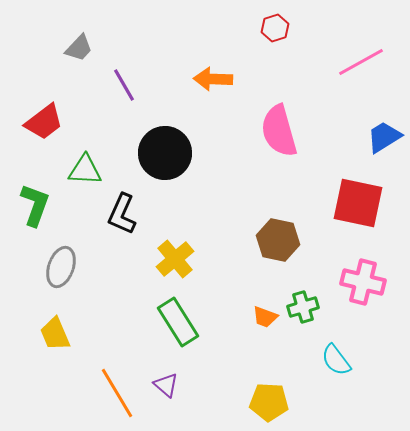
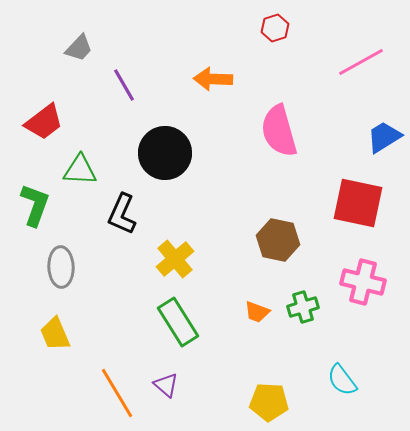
green triangle: moved 5 px left
gray ellipse: rotated 21 degrees counterclockwise
orange trapezoid: moved 8 px left, 5 px up
cyan semicircle: moved 6 px right, 20 px down
